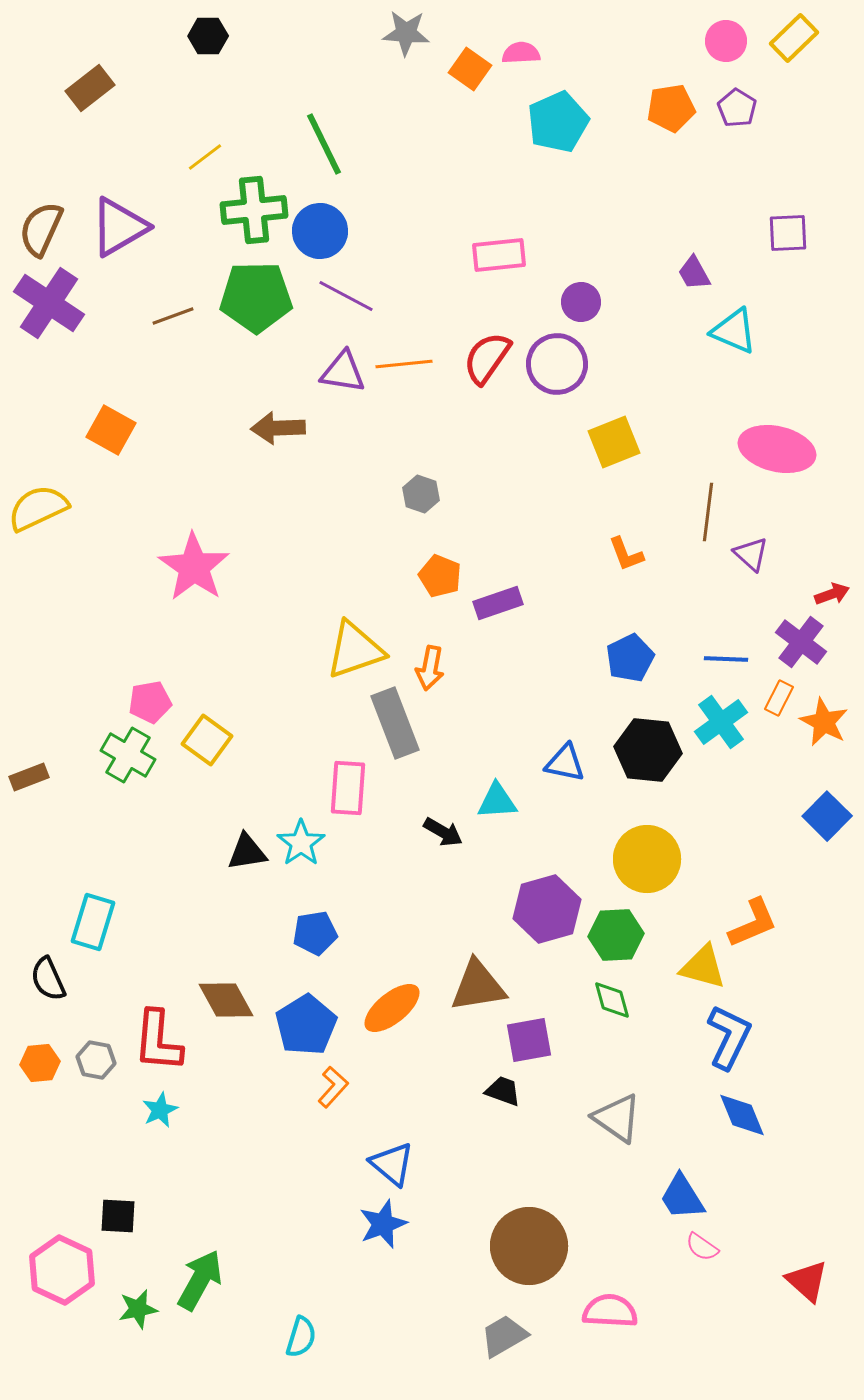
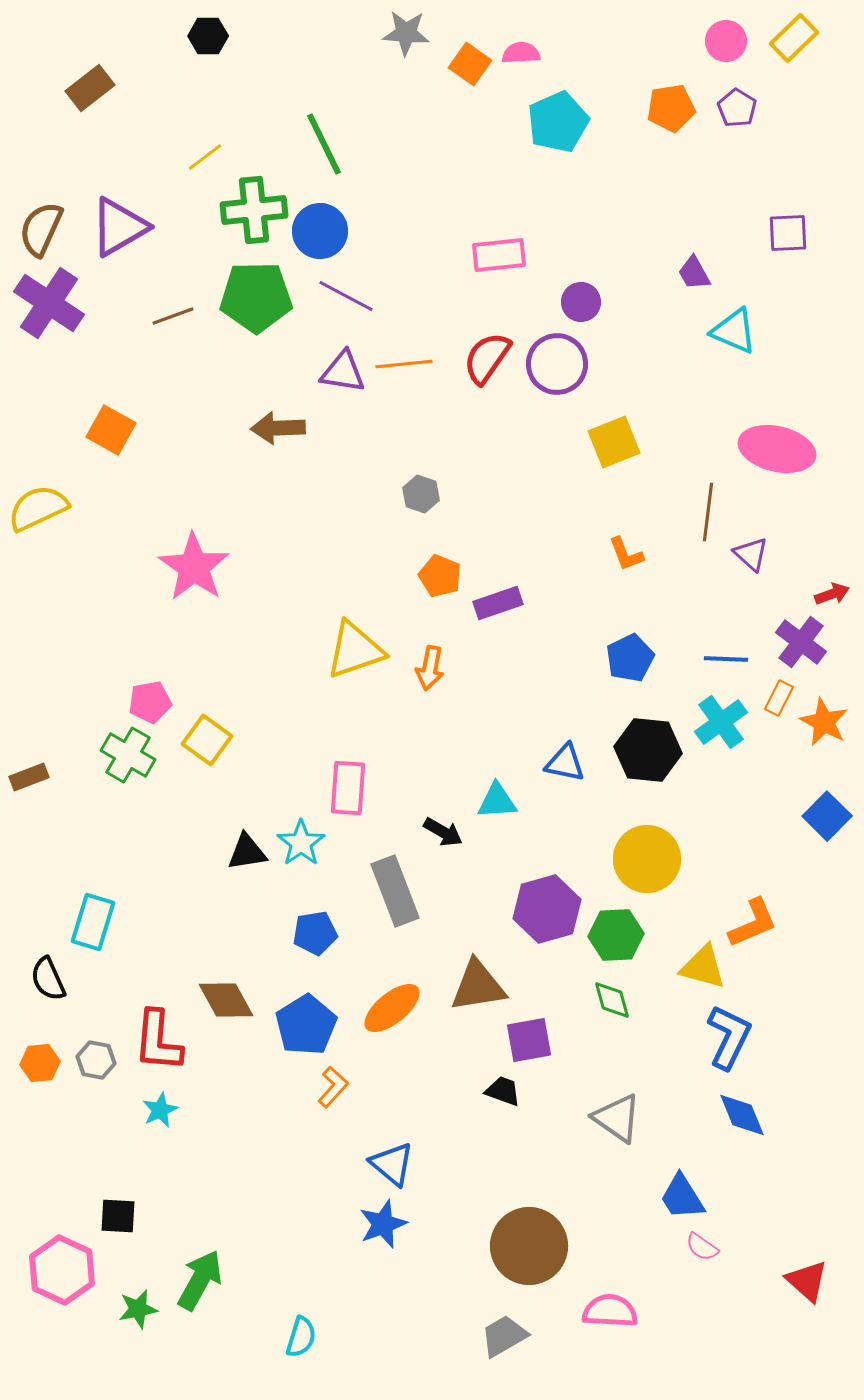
orange square at (470, 69): moved 5 px up
gray rectangle at (395, 723): moved 168 px down
